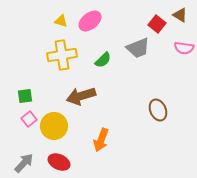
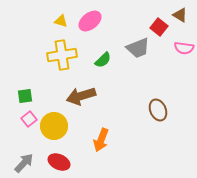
red square: moved 2 px right, 3 px down
